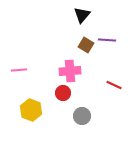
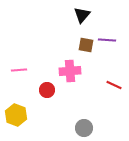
brown square: rotated 21 degrees counterclockwise
red circle: moved 16 px left, 3 px up
yellow hexagon: moved 15 px left, 5 px down
gray circle: moved 2 px right, 12 px down
